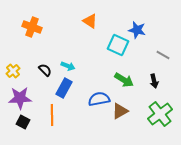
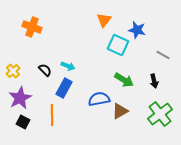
orange triangle: moved 14 px right, 1 px up; rotated 35 degrees clockwise
purple star: rotated 25 degrees counterclockwise
